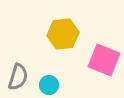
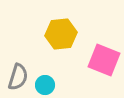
yellow hexagon: moved 2 px left
cyan circle: moved 4 px left
